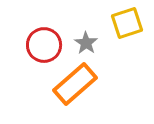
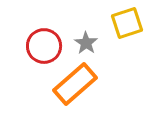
red circle: moved 1 px down
